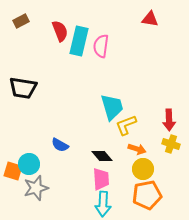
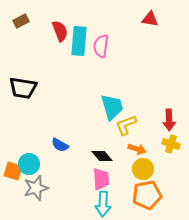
cyan rectangle: rotated 8 degrees counterclockwise
